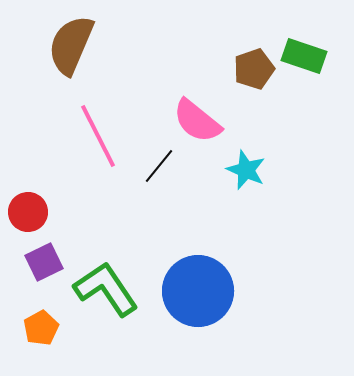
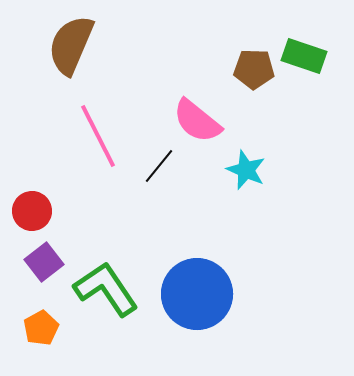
brown pentagon: rotated 21 degrees clockwise
red circle: moved 4 px right, 1 px up
purple square: rotated 12 degrees counterclockwise
blue circle: moved 1 px left, 3 px down
